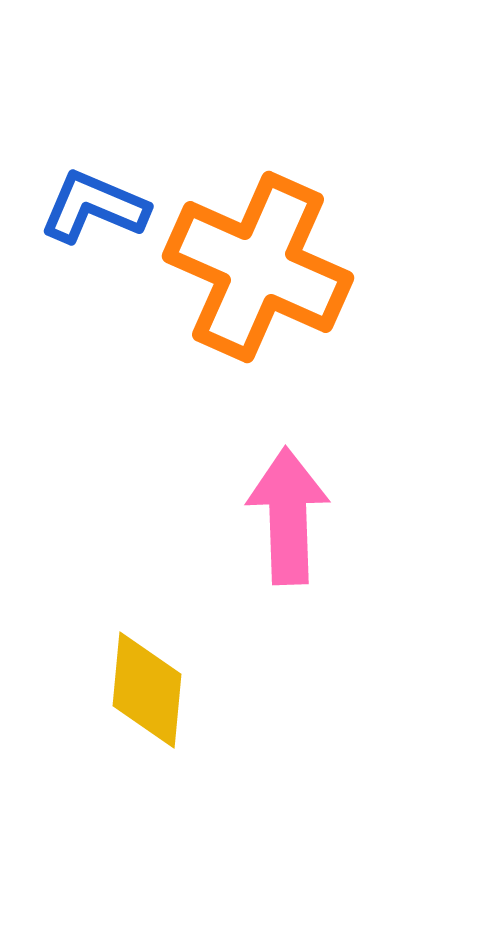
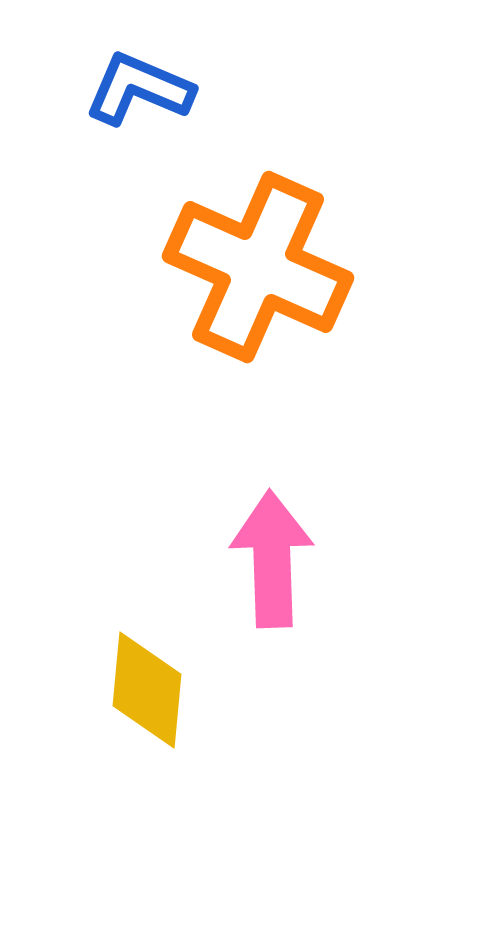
blue L-shape: moved 45 px right, 118 px up
pink arrow: moved 16 px left, 43 px down
